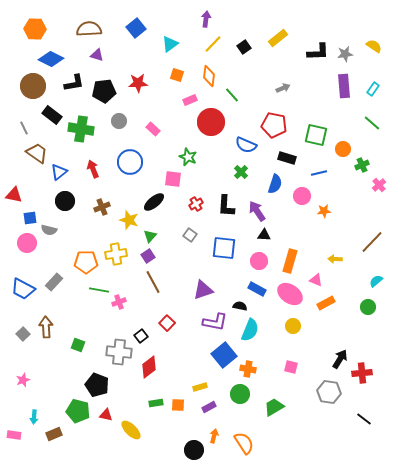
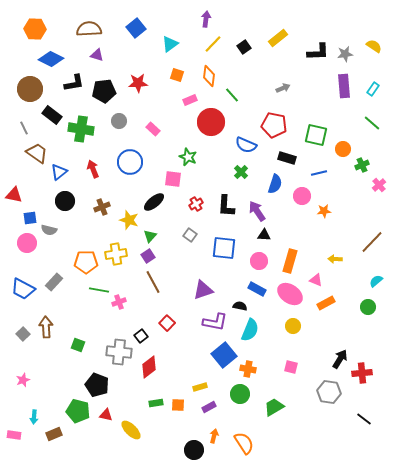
brown circle at (33, 86): moved 3 px left, 3 px down
